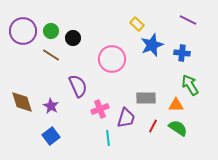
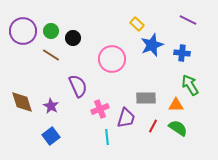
cyan line: moved 1 px left, 1 px up
